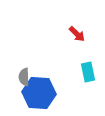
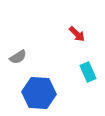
cyan rectangle: rotated 12 degrees counterclockwise
gray semicircle: moved 6 px left, 20 px up; rotated 120 degrees counterclockwise
